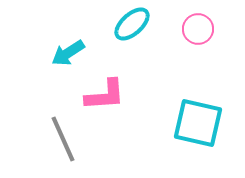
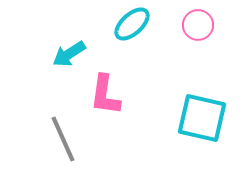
pink circle: moved 4 px up
cyan arrow: moved 1 px right, 1 px down
pink L-shape: rotated 102 degrees clockwise
cyan square: moved 4 px right, 5 px up
